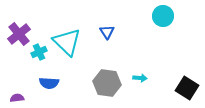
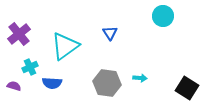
blue triangle: moved 3 px right, 1 px down
cyan triangle: moved 2 px left, 4 px down; rotated 40 degrees clockwise
cyan cross: moved 9 px left, 15 px down
blue semicircle: moved 3 px right
purple semicircle: moved 3 px left, 12 px up; rotated 24 degrees clockwise
